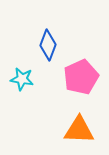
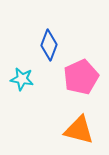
blue diamond: moved 1 px right
orange triangle: rotated 12 degrees clockwise
